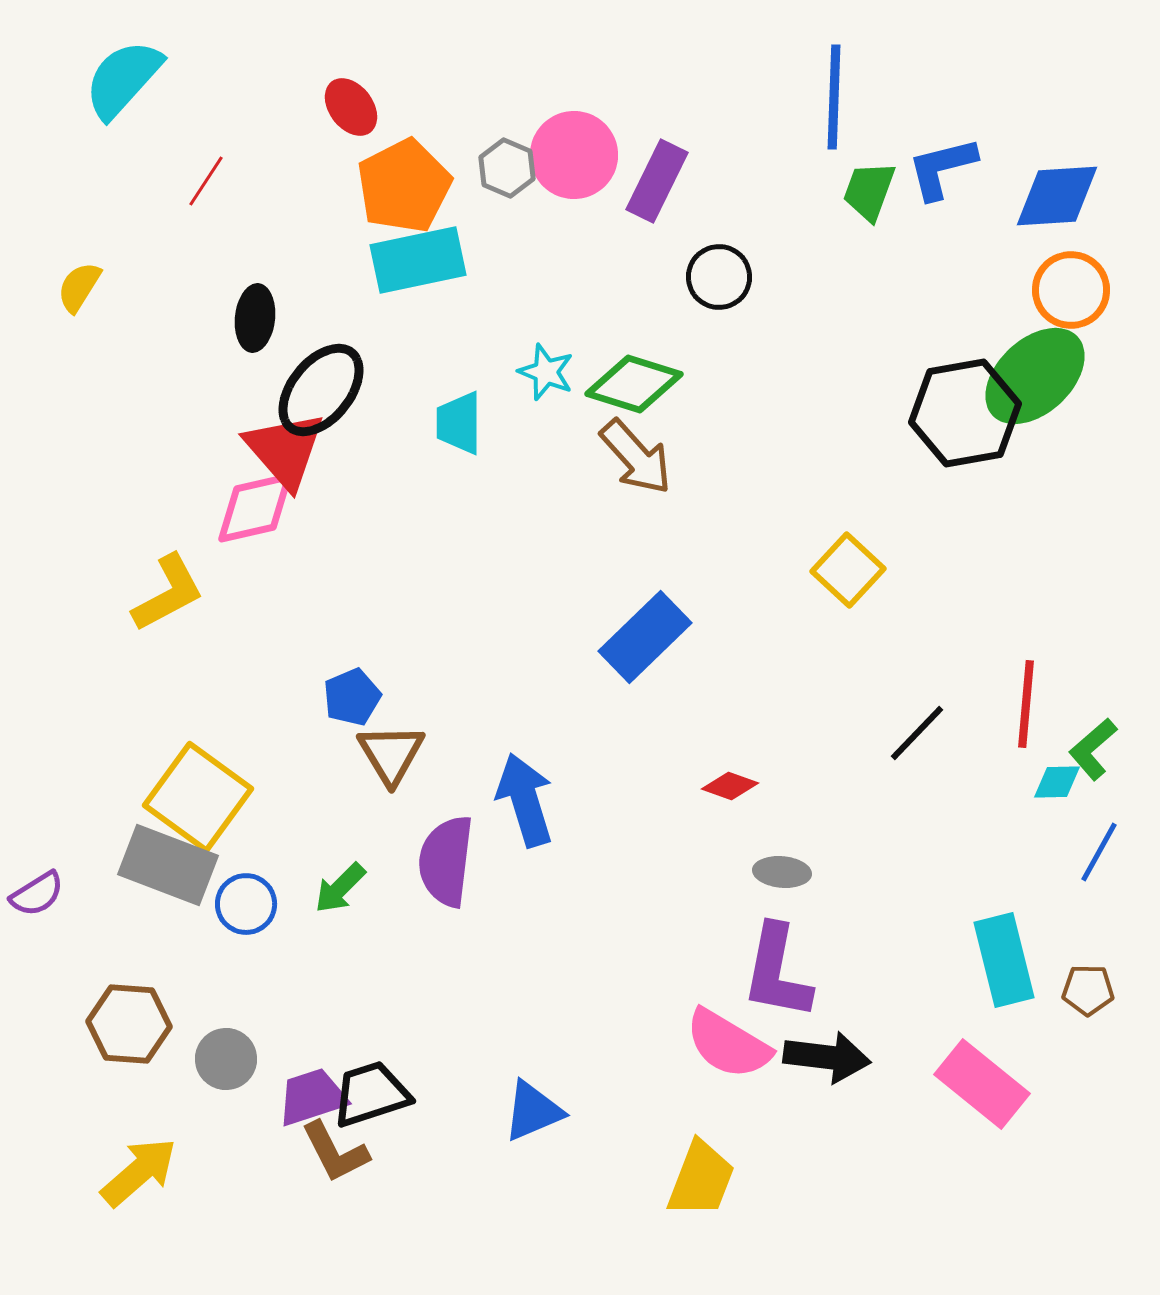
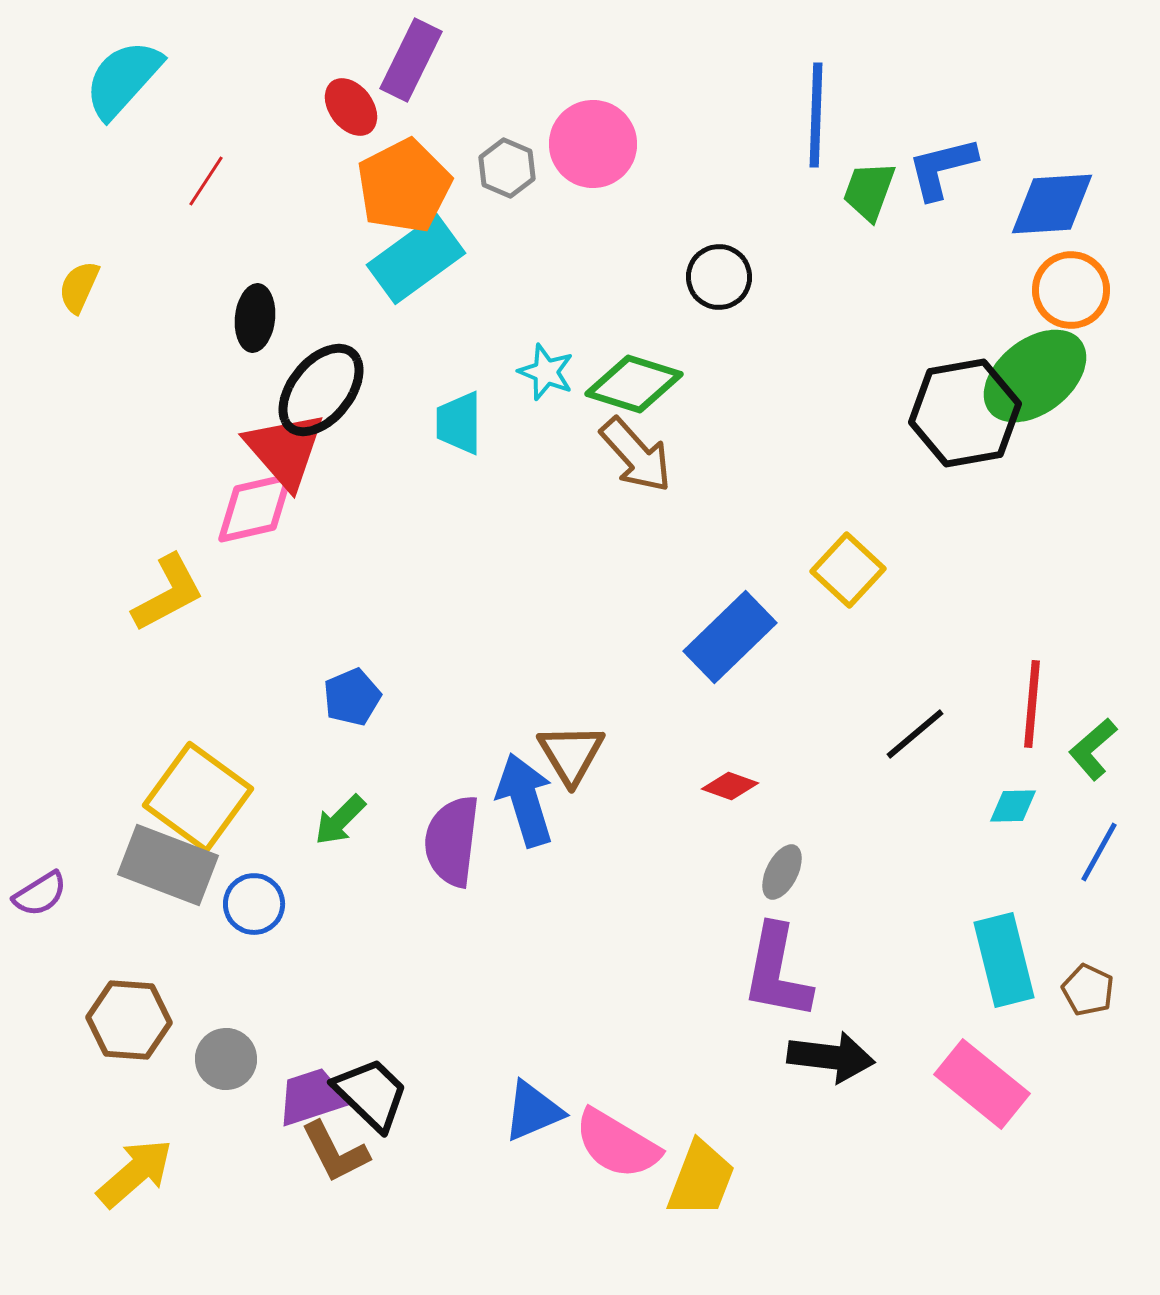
blue line at (834, 97): moved 18 px left, 18 px down
pink circle at (574, 155): moved 19 px right, 11 px up
purple rectangle at (657, 181): moved 246 px left, 121 px up
blue diamond at (1057, 196): moved 5 px left, 8 px down
cyan rectangle at (418, 260): moved 2 px left, 1 px up; rotated 24 degrees counterclockwise
yellow semicircle at (79, 287): rotated 8 degrees counterclockwise
green ellipse at (1035, 376): rotated 5 degrees clockwise
brown arrow at (636, 457): moved 2 px up
blue rectangle at (645, 637): moved 85 px right
red line at (1026, 704): moved 6 px right
black line at (917, 733): moved 2 px left, 1 px down; rotated 6 degrees clockwise
brown triangle at (391, 754): moved 180 px right
cyan diamond at (1057, 782): moved 44 px left, 24 px down
purple semicircle at (446, 861): moved 6 px right, 20 px up
gray ellipse at (782, 872): rotated 68 degrees counterclockwise
green arrow at (340, 888): moved 68 px up
purple semicircle at (37, 894): moved 3 px right
blue circle at (246, 904): moved 8 px right
brown pentagon at (1088, 990): rotated 24 degrees clockwise
brown hexagon at (129, 1024): moved 4 px up
pink semicircle at (728, 1044): moved 111 px left, 100 px down
black arrow at (827, 1057): moved 4 px right
black trapezoid at (371, 1094): rotated 62 degrees clockwise
yellow arrow at (139, 1172): moved 4 px left, 1 px down
